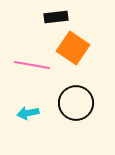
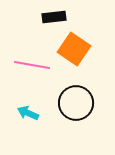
black rectangle: moved 2 px left
orange square: moved 1 px right, 1 px down
cyan arrow: rotated 35 degrees clockwise
